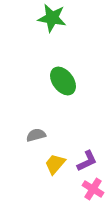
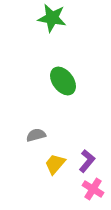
purple L-shape: rotated 25 degrees counterclockwise
